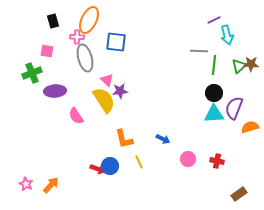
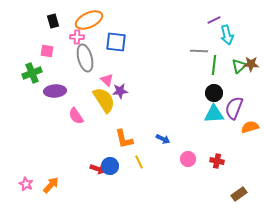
orange ellipse: rotated 40 degrees clockwise
